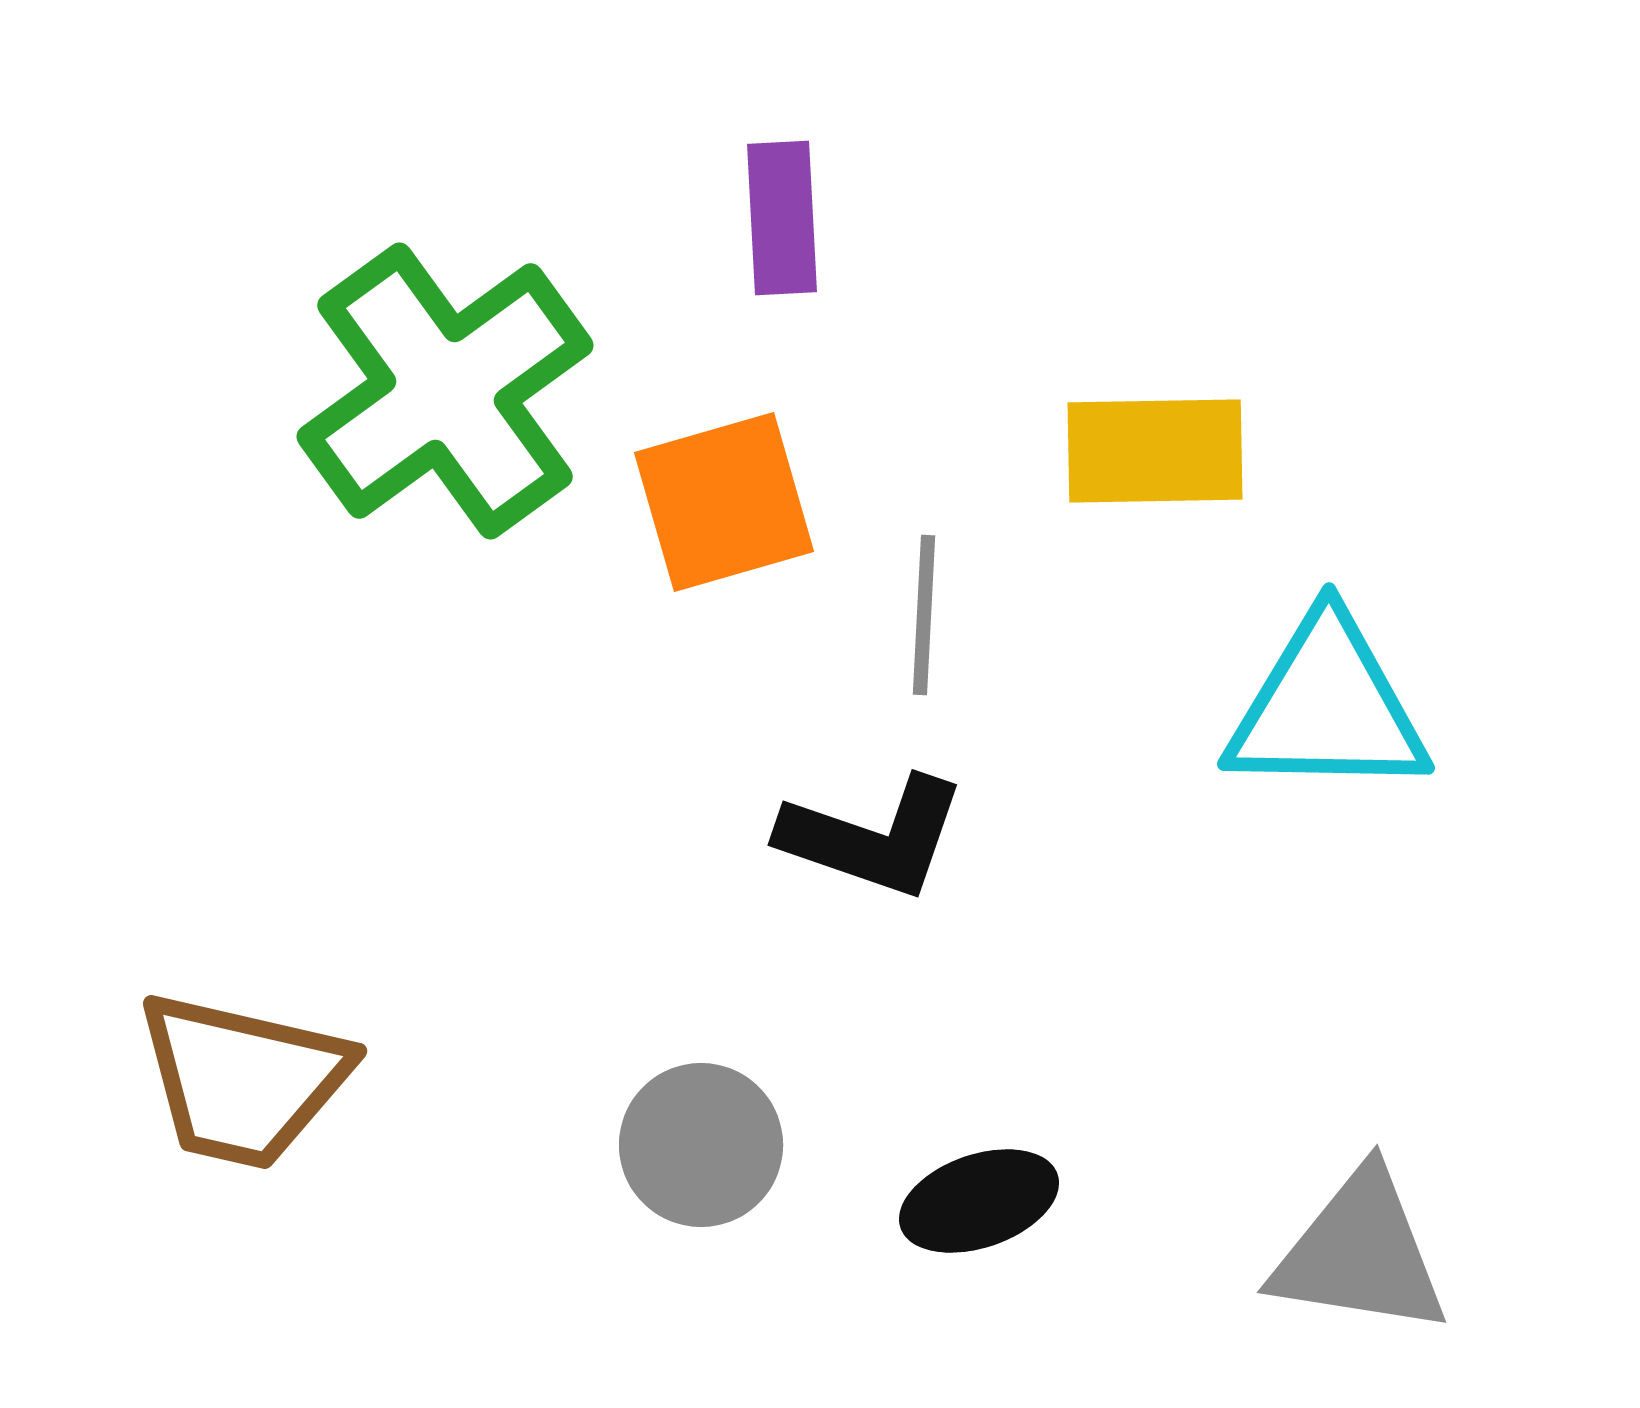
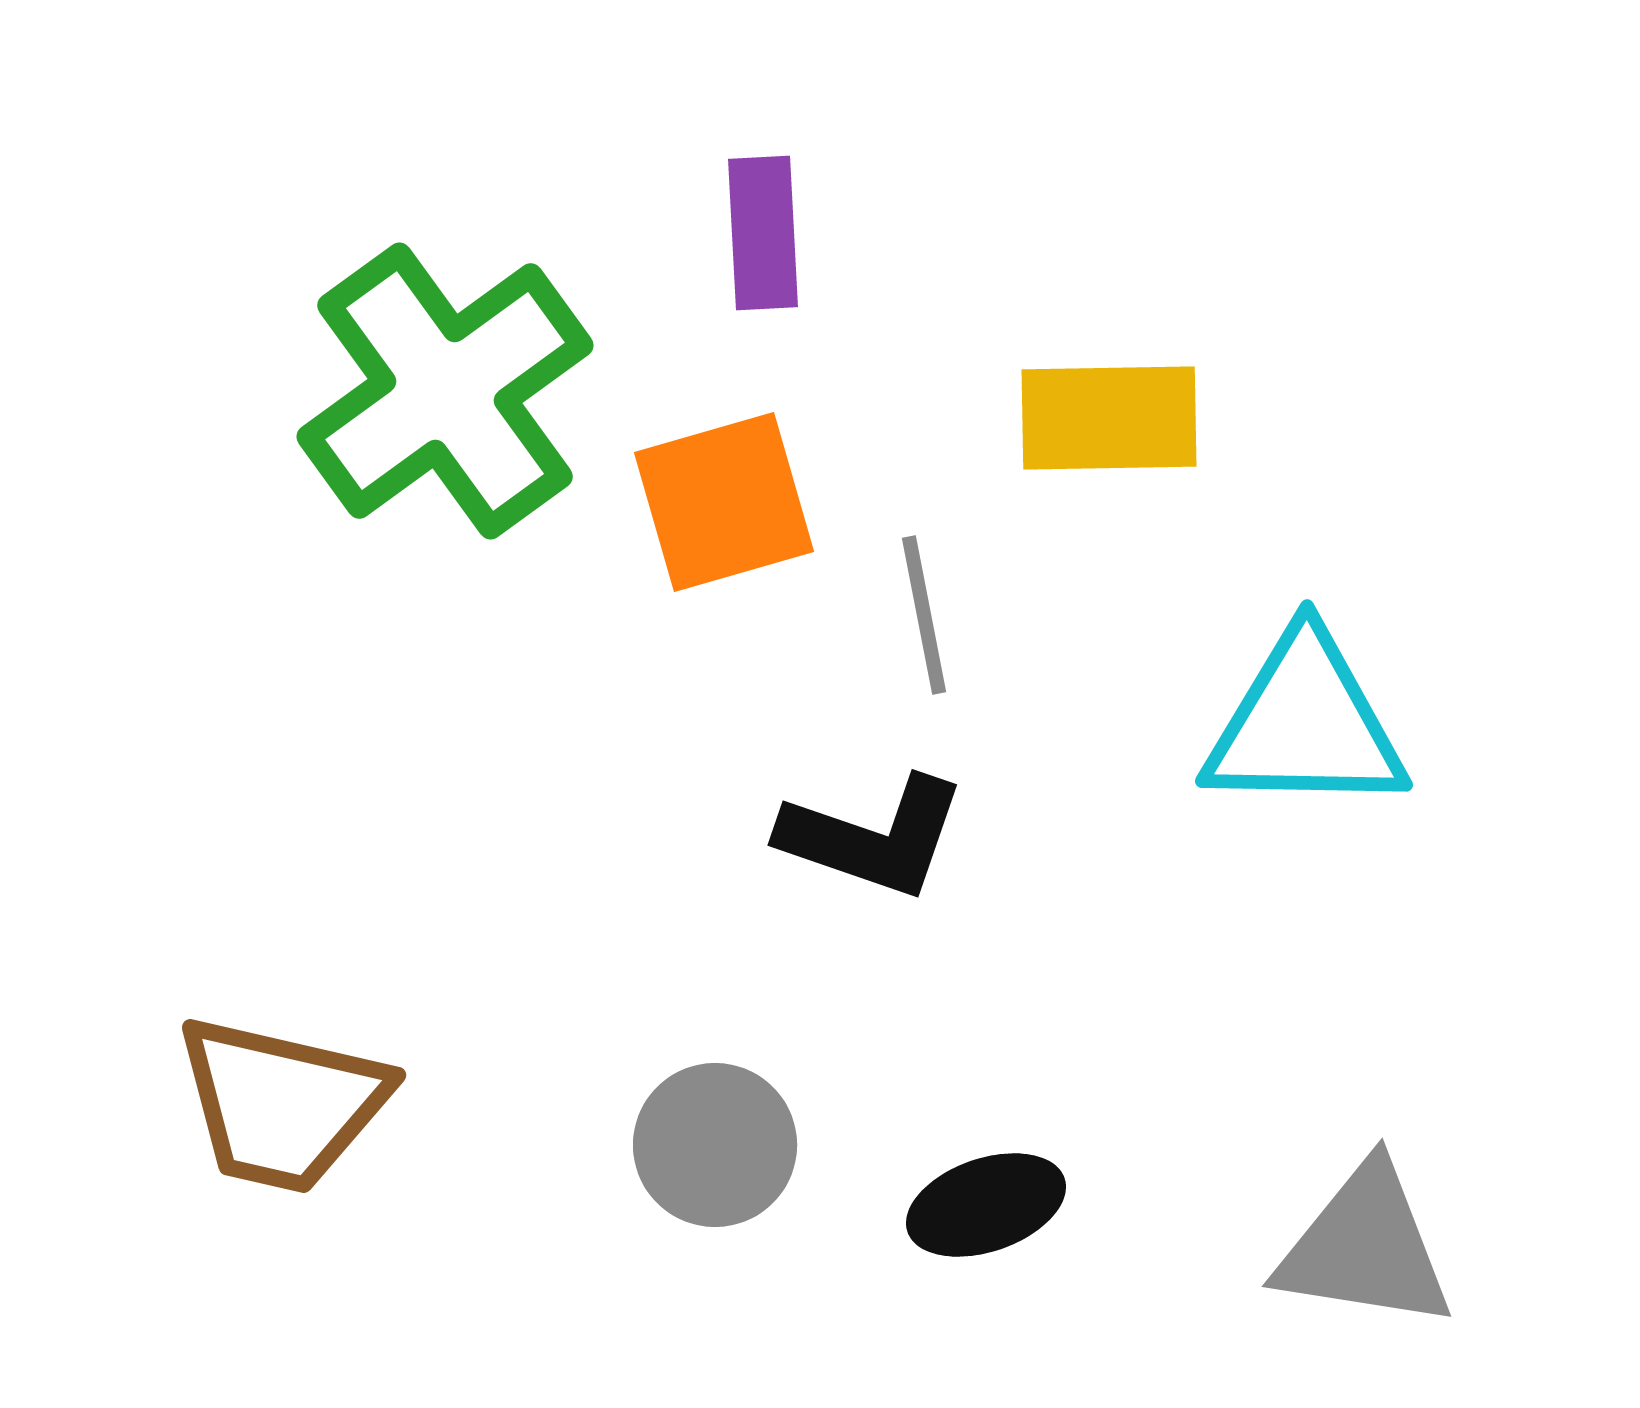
purple rectangle: moved 19 px left, 15 px down
yellow rectangle: moved 46 px left, 33 px up
gray line: rotated 14 degrees counterclockwise
cyan triangle: moved 22 px left, 17 px down
brown trapezoid: moved 39 px right, 24 px down
gray circle: moved 14 px right
black ellipse: moved 7 px right, 4 px down
gray triangle: moved 5 px right, 6 px up
